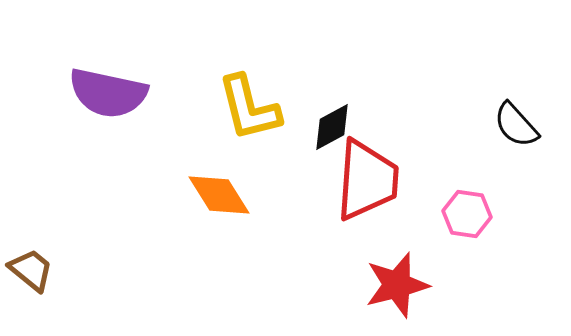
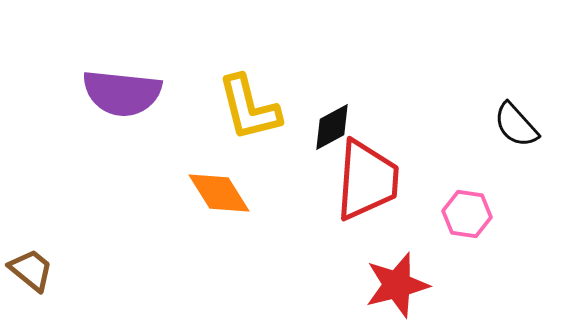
purple semicircle: moved 14 px right; rotated 6 degrees counterclockwise
orange diamond: moved 2 px up
